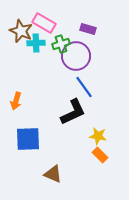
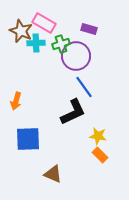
purple rectangle: moved 1 px right
